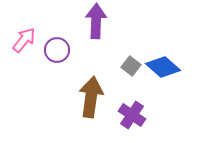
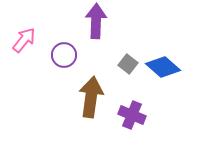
purple circle: moved 7 px right, 5 px down
gray square: moved 3 px left, 2 px up
purple cross: rotated 12 degrees counterclockwise
